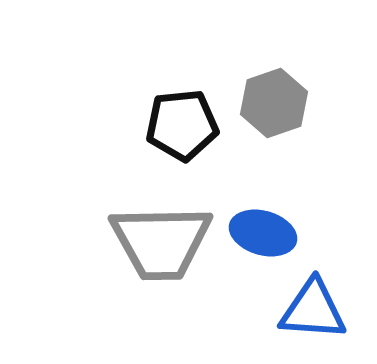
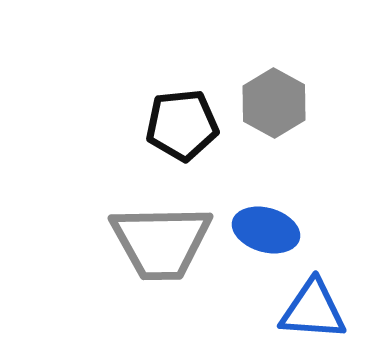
gray hexagon: rotated 12 degrees counterclockwise
blue ellipse: moved 3 px right, 3 px up
